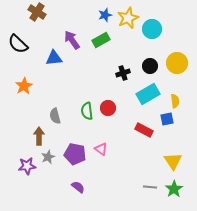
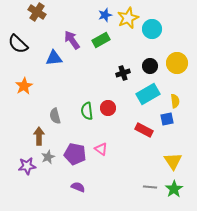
purple semicircle: rotated 16 degrees counterclockwise
